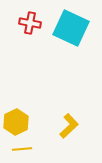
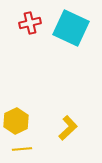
red cross: rotated 25 degrees counterclockwise
yellow hexagon: moved 1 px up
yellow L-shape: moved 1 px left, 2 px down
